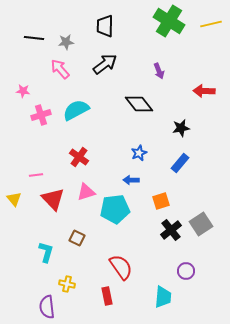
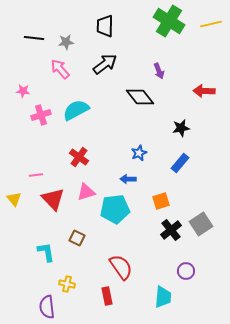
black diamond: moved 1 px right, 7 px up
blue arrow: moved 3 px left, 1 px up
cyan L-shape: rotated 25 degrees counterclockwise
